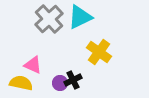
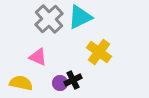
pink triangle: moved 5 px right, 8 px up
